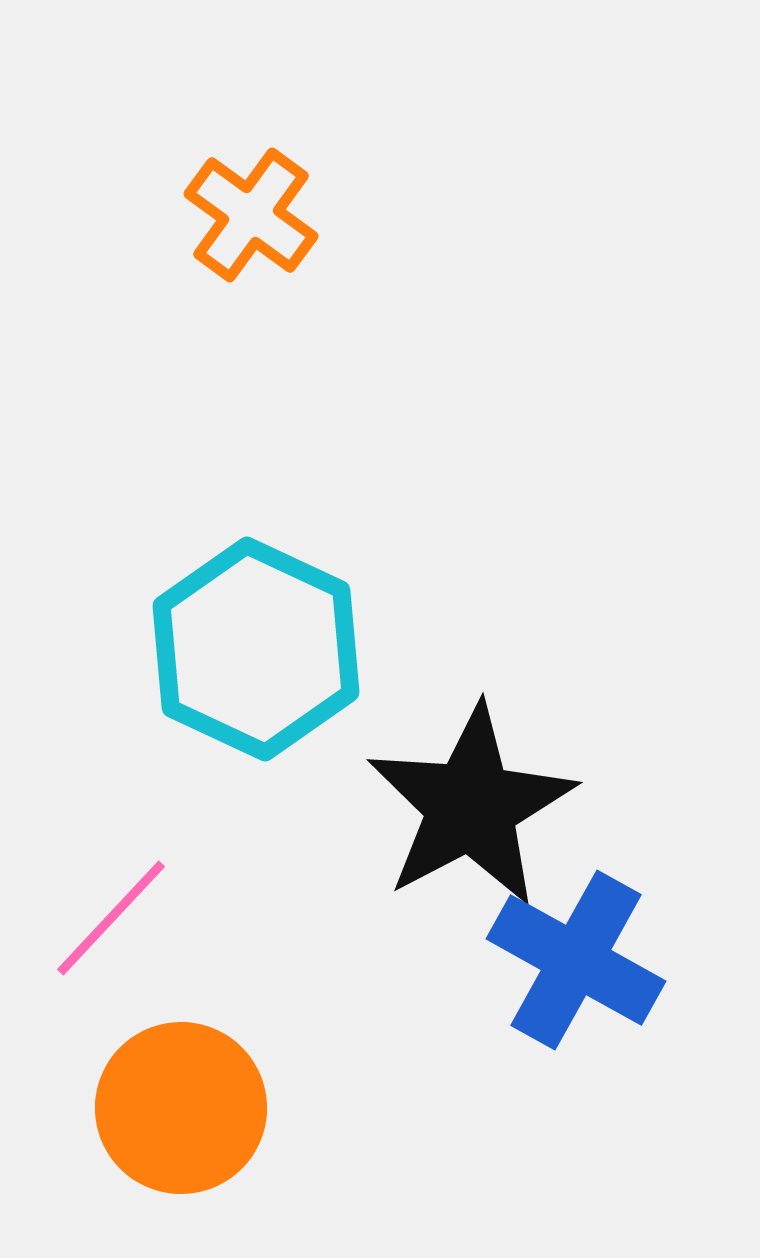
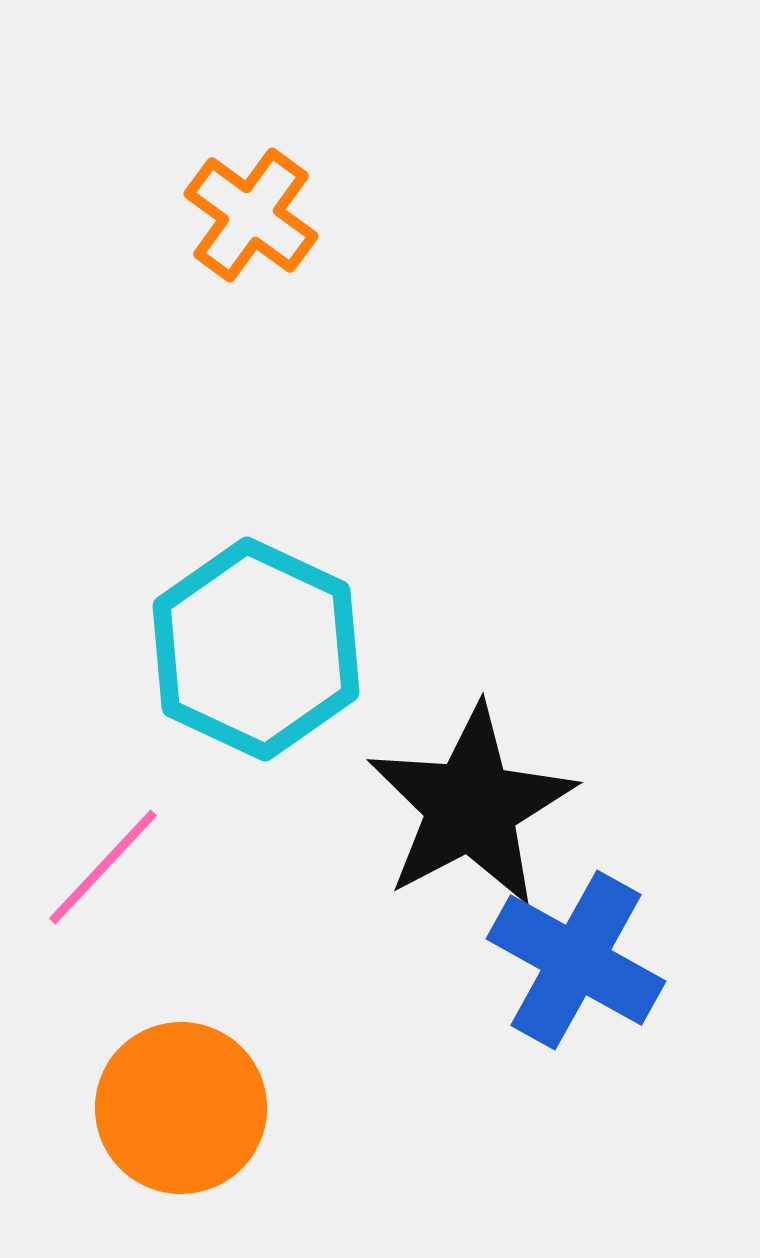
pink line: moved 8 px left, 51 px up
